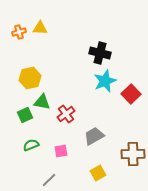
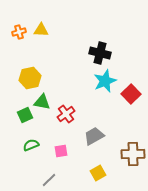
yellow triangle: moved 1 px right, 2 px down
